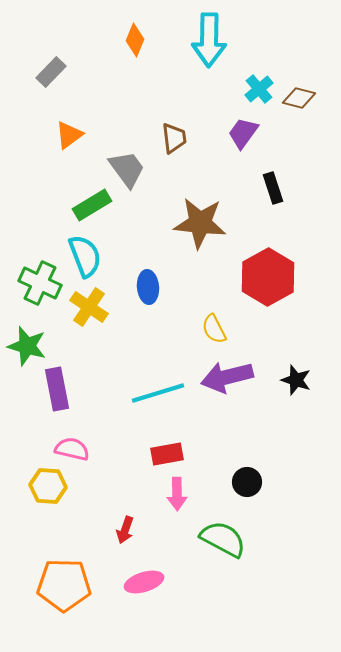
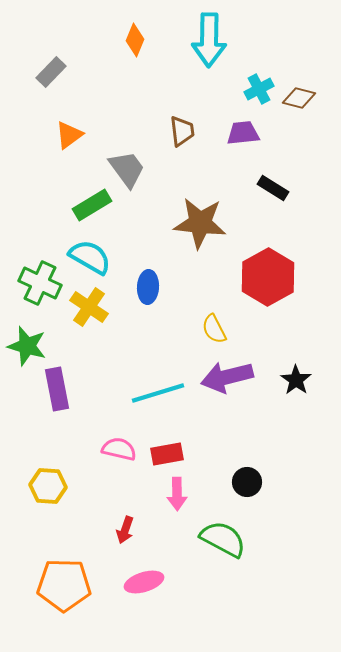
cyan cross: rotated 12 degrees clockwise
purple trapezoid: rotated 48 degrees clockwise
brown trapezoid: moved 8 px right, 7 px up
black rectangle: rotated 40 degrees counterclockwise
cyan semicircle: moved 5 px right, 1 px down; rotated 39 degrees counterclockwise
blue ellipse: rotated 8 degrees clockwise
black star: rotated 16 degrees clockwise
pink semicircle: moved 47 px right
